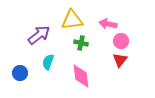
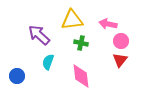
purple arrow: rotated 100 degrees counterclockwise
blue circle: moved 3 px left, 3 px down
